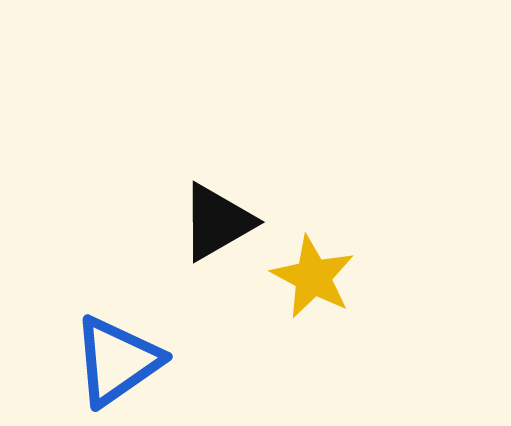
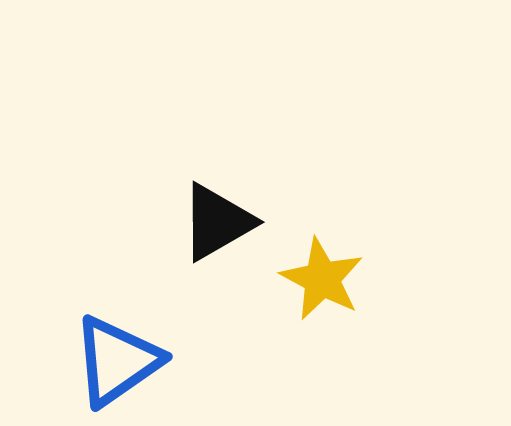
yellow star: moved 9 px right, 2 px down
